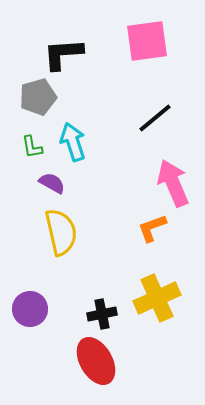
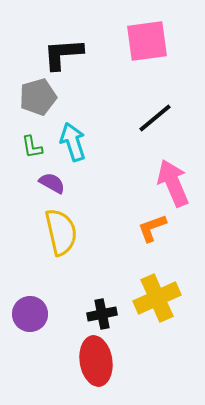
purple circle: moved 5 px down
red ellipse: rotated 21 degrees clockwise
